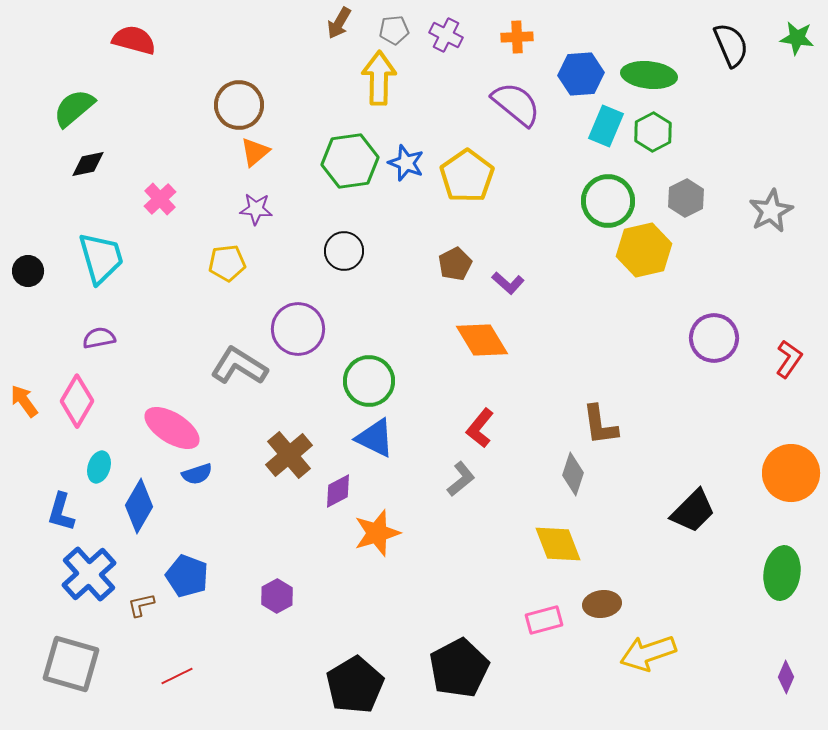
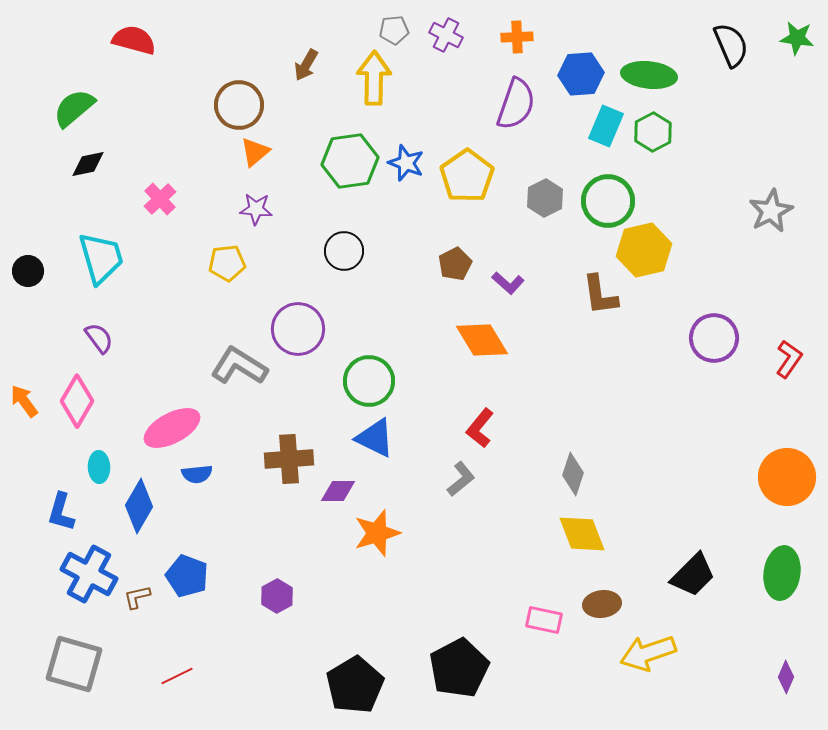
brown arrow at (339, 23): moved 33 px left, 42 px down
yellow arrow at (379, 78): moved 5 px left
purple semicircle at (516, 104): rotated 70 degrees clockwise
gray hexagon at (686, 198): moved 141 px left
purple semicircle at (99, 338): rotated 64 degrees clockwise
brown L-shape at (600, 425): moved 130 px up
pink ellipse at (172, 428): rotated 60 degrees counterclockwise
brown cross at (289, 455): moved 4 px down; rotated 36 degrees clockwise
cyan ellipse at (99, 467): rotated 20 degrees counterclockwise
orange circle at (791, 473): moved 4 px left, 4 px down
blue semicircle at (197, 474): rotated 12 degrees clockwise
purple diamond at (338, 491): rotated 27 degrees clockwise
black trapezoid at (693, 511): moved 64 px down
yellow diamond at (558, 544): moved 24 px right, 10 px up
blue cross at (89, 574): rotated 20 degrees counterclockwise
brown L-shape at (141, 605): moved 4 px left, 8 px up
pink rectangle at (544, 620): rotated 27 degrees clockwise
gray square at (71, 664): moved 3 px right
